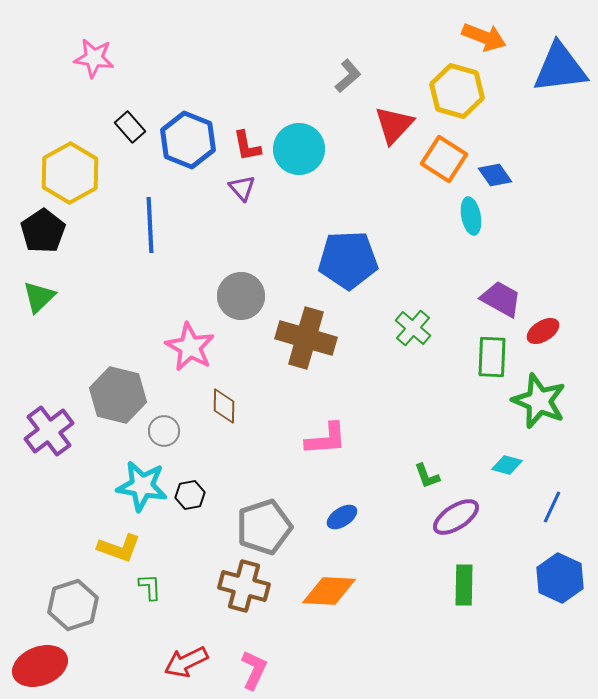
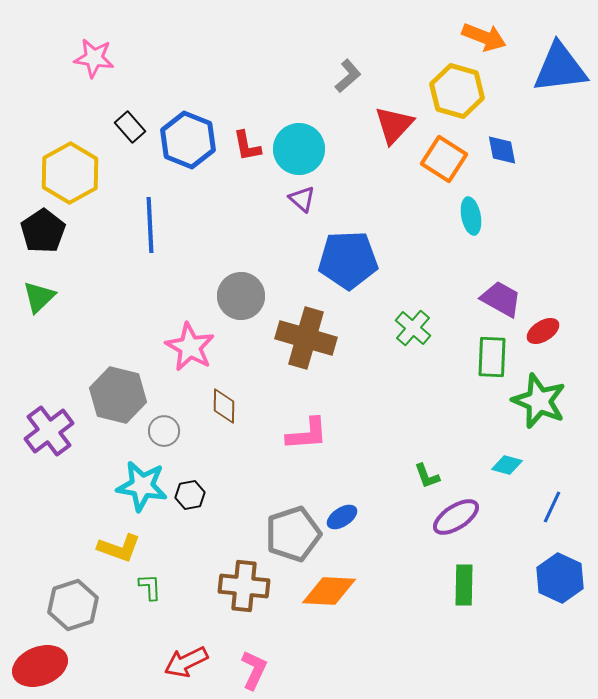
blue diamond at (495, 175): moved 7 px right, 25 px up; rotated 24 degrees clockwise
purple triangle at (242, 188): moved 60 px right, 11 px down; rotated 8 degrees counterclockwise
pink L-shape at (326, 439): moved 19 px left, 5 px up
gray pentagon at (264, 527): moved 29 px right, 7 px down
brown cross at (244, 586): rotated 9 degrees counterclockwise
